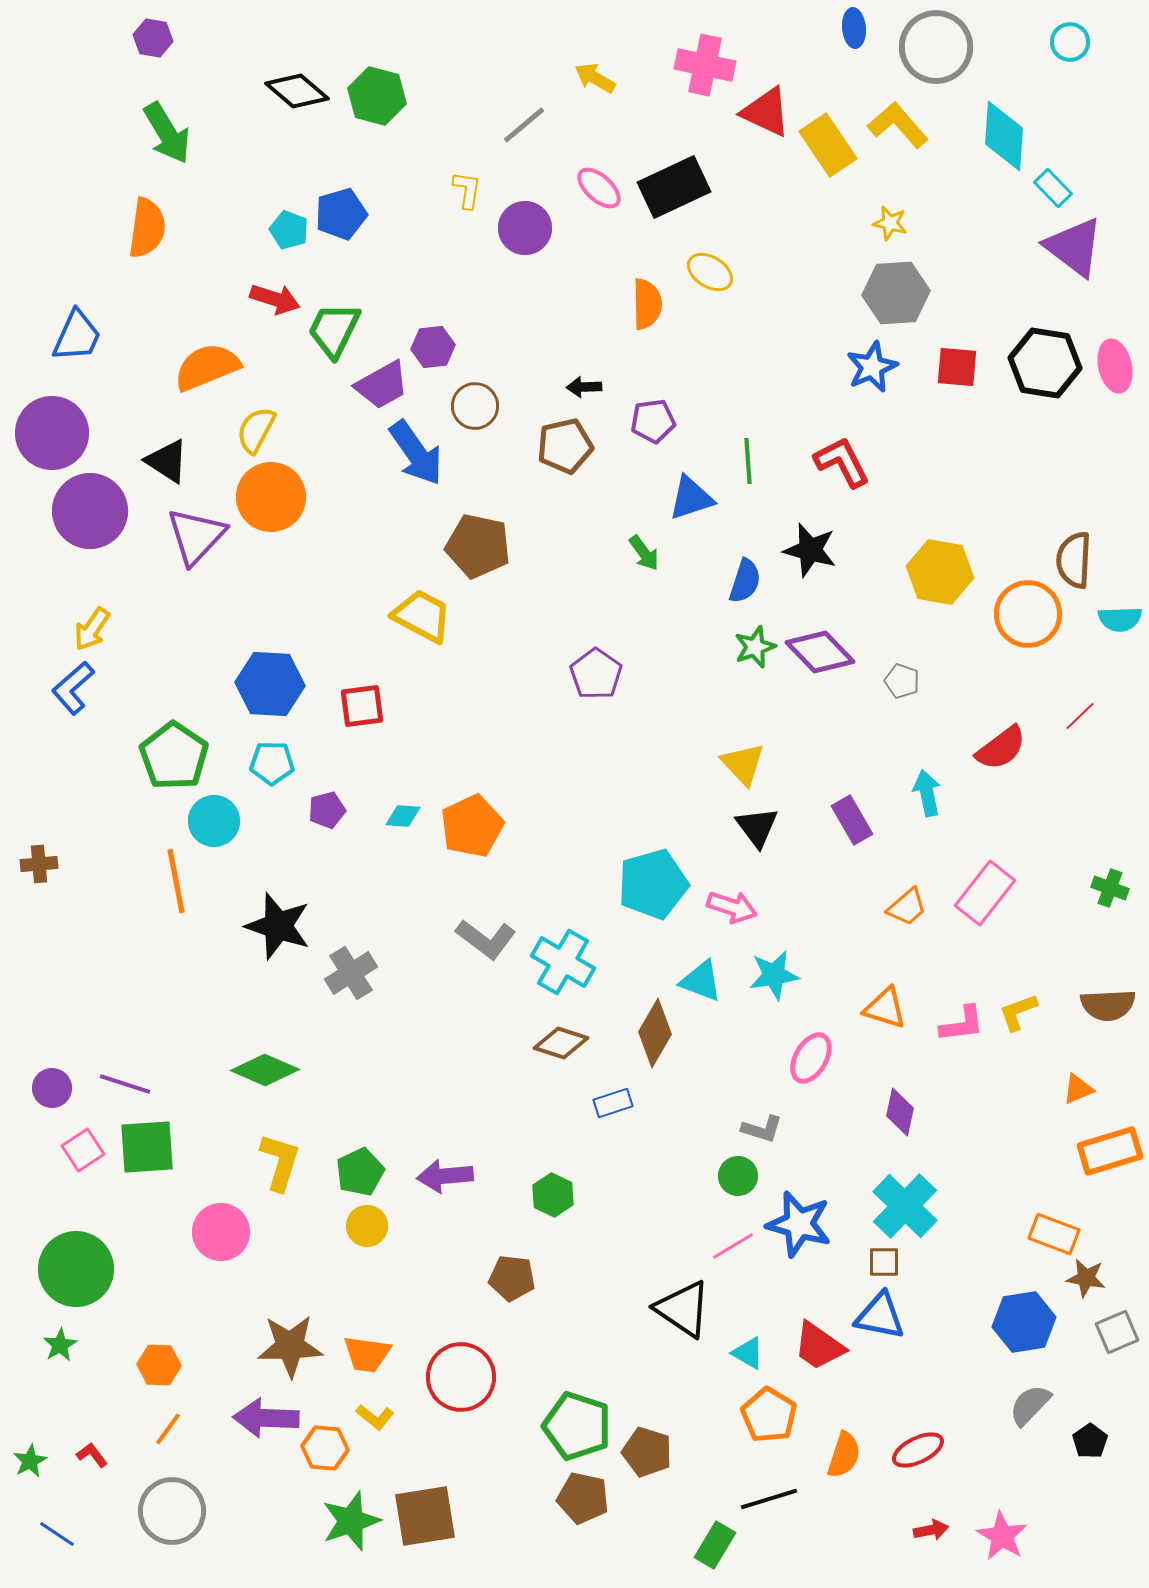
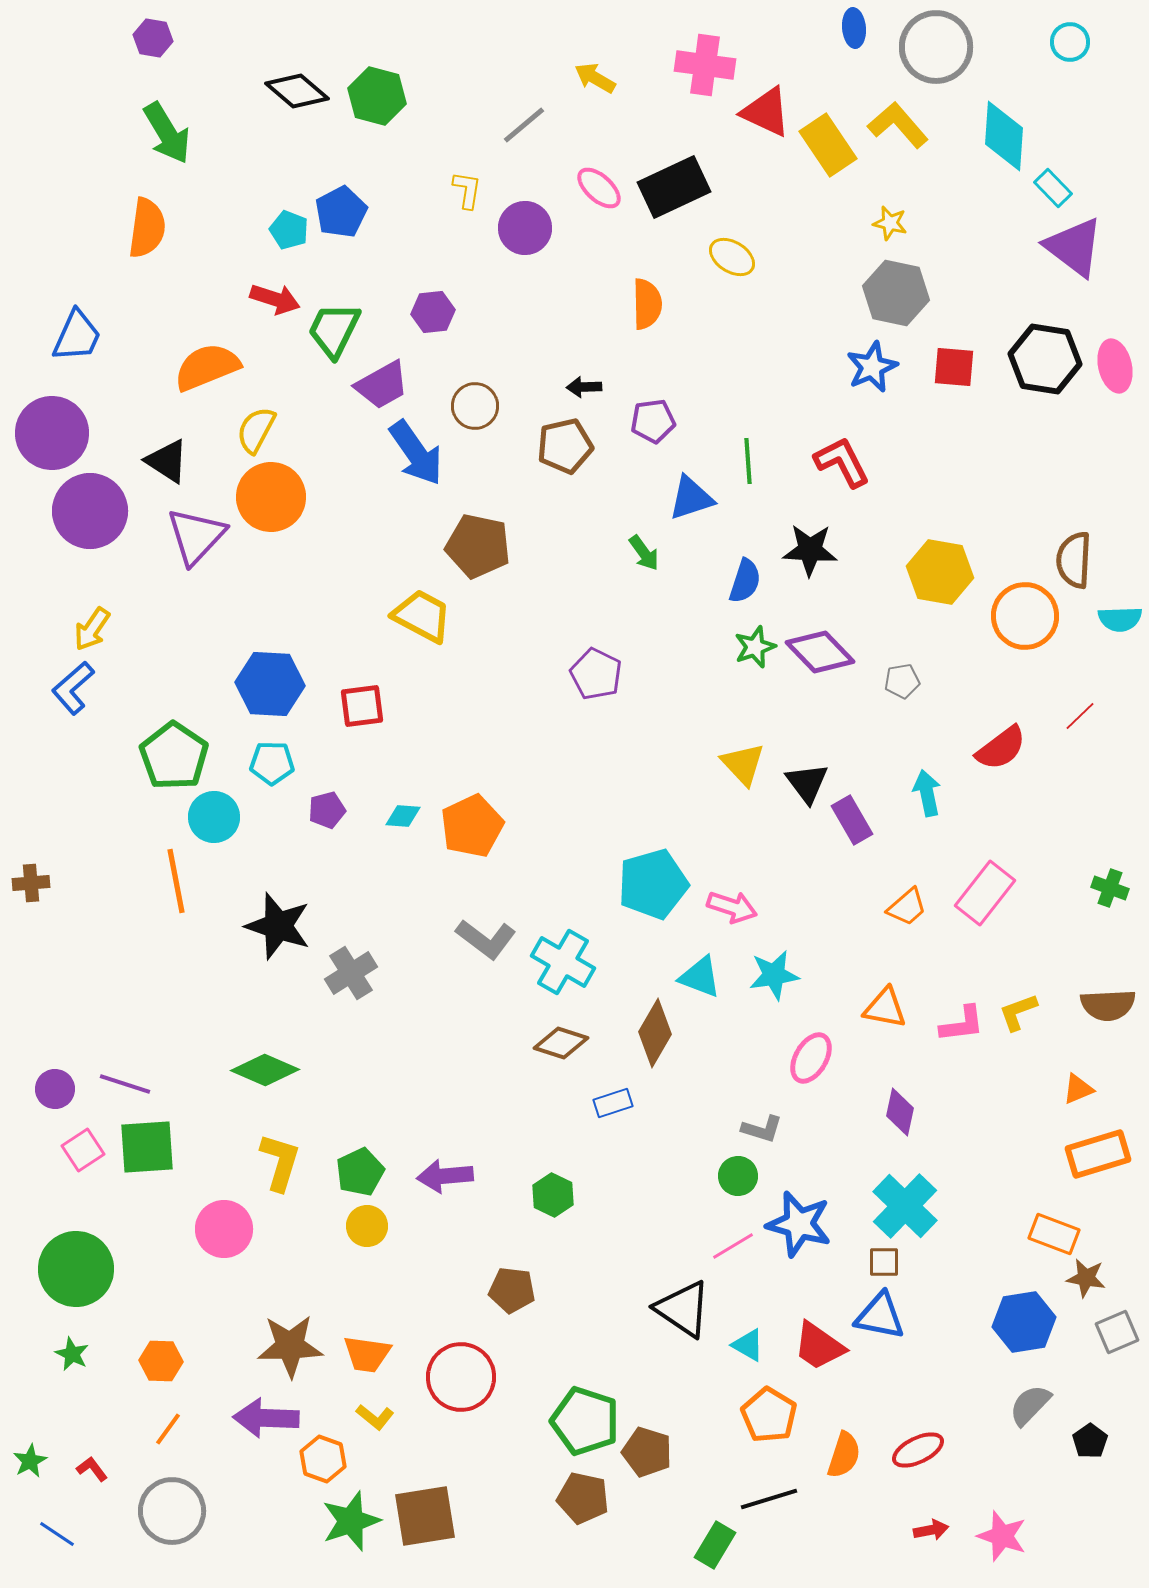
pink cross at (705, 65): rotated 4 degrees counterclockwise
blue pentagon at (341, 214): moved 2 px up; rotated 12 degrees counterclockwise
yellow ellipse at (710, 272): moved 22 px right, 15 px up
gray hexagon at (896, 293): rotated 16 degrees clockwise
purple hexagon at (433, 347): moved 35 px up
black hexagon at (1045, 363): moved 4 px up
red square at (957, 367): moved 3 px left
black star at (810, 550): rotated 12 degrees counterclockwise
orange circle at (1028, 614): moved 3 px left, 2 px down
purple pentagon at (596, 674): rotated 9 degrees counterclockwise
gray pentagon at (902, 681): rotated 28 degrees counterclockwise
cyan circle at (214, 821): moved 4 px up
black triangle at (757, 827): moved 50 px right, 44 px up
brown cross at (39, 864): moved 8 px left, 19 px down
cyan triangle at (701, 981): moved 1 px left, 4 px up
orange triangle at (885, 1008): rotated 6 degrees counterclockwise
purple circle at (52, 1088): moved 3 px right, 1 px down
orange rectangle at (1110, 1151): moved 12 px left, 3 px down
pink circle at (221, 1232): moved 3 px right, 3 px up
brown pentagon at (512, 1278): moved 12 px down
green star at (60, 1345): moved 12 px right, 9 px down; rotated 16 degrees counterclockwise
cyan triangle at (748, 1353): moved 8 px up
orange hexagon at (159, 1365): moved 2 px right, 4 px up
green pentagon at (577, 1426): moved 8 px right, 5 px up
orange hexagon at (325, 1448): moved 2 px left, 11 px down; rotated 15 degrees clockwise
red L-shape at (92, 1455): moved 14 px down
pink star at (1002, 1536): rotated 12 degrees counterclockwise
